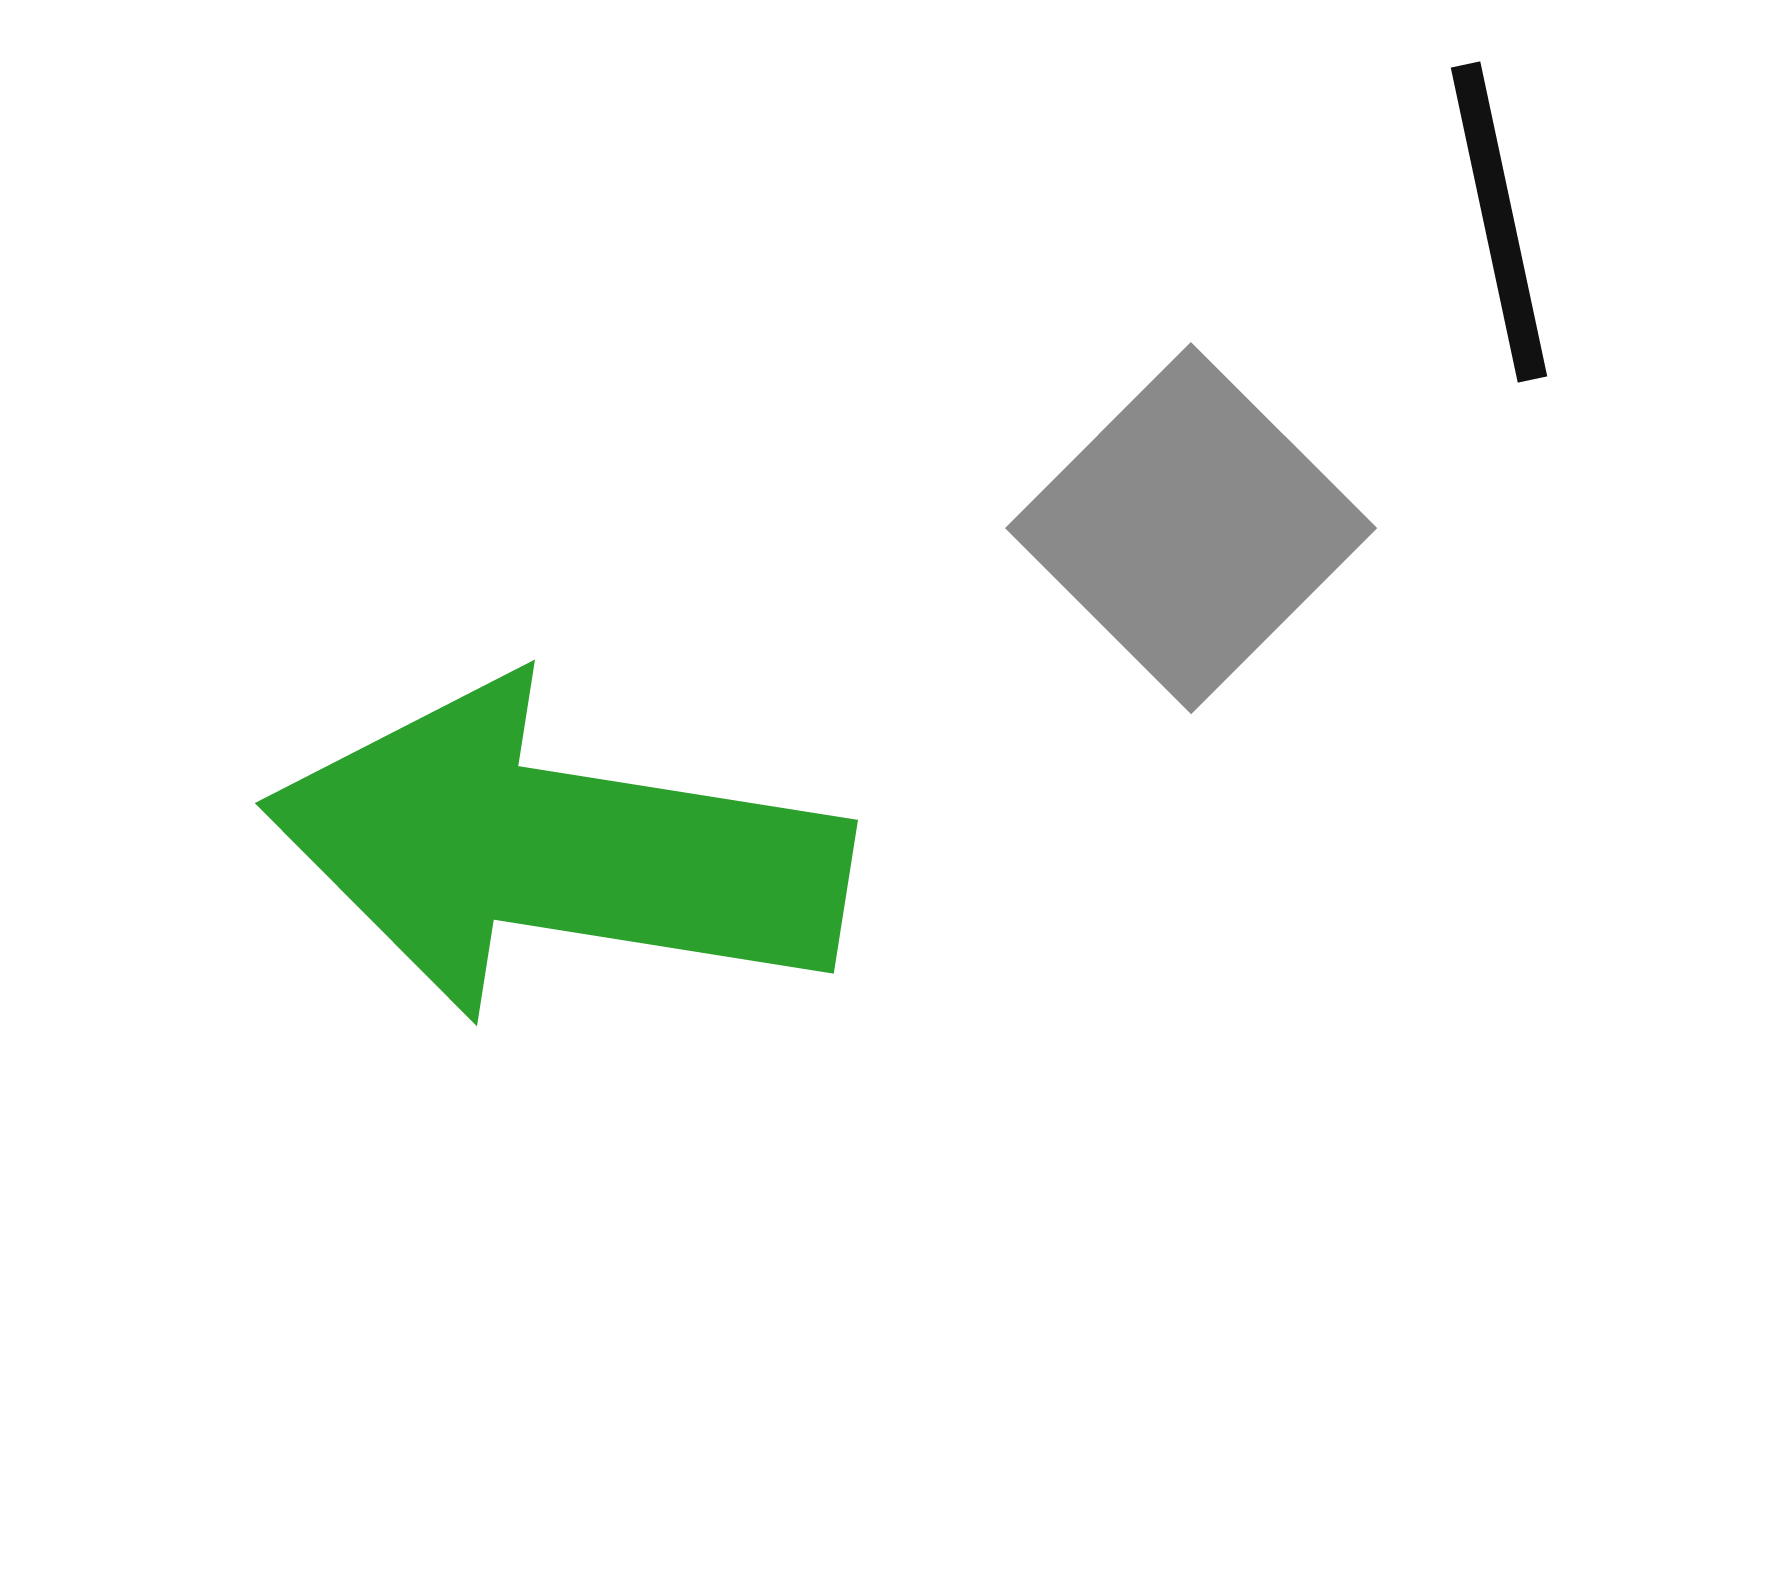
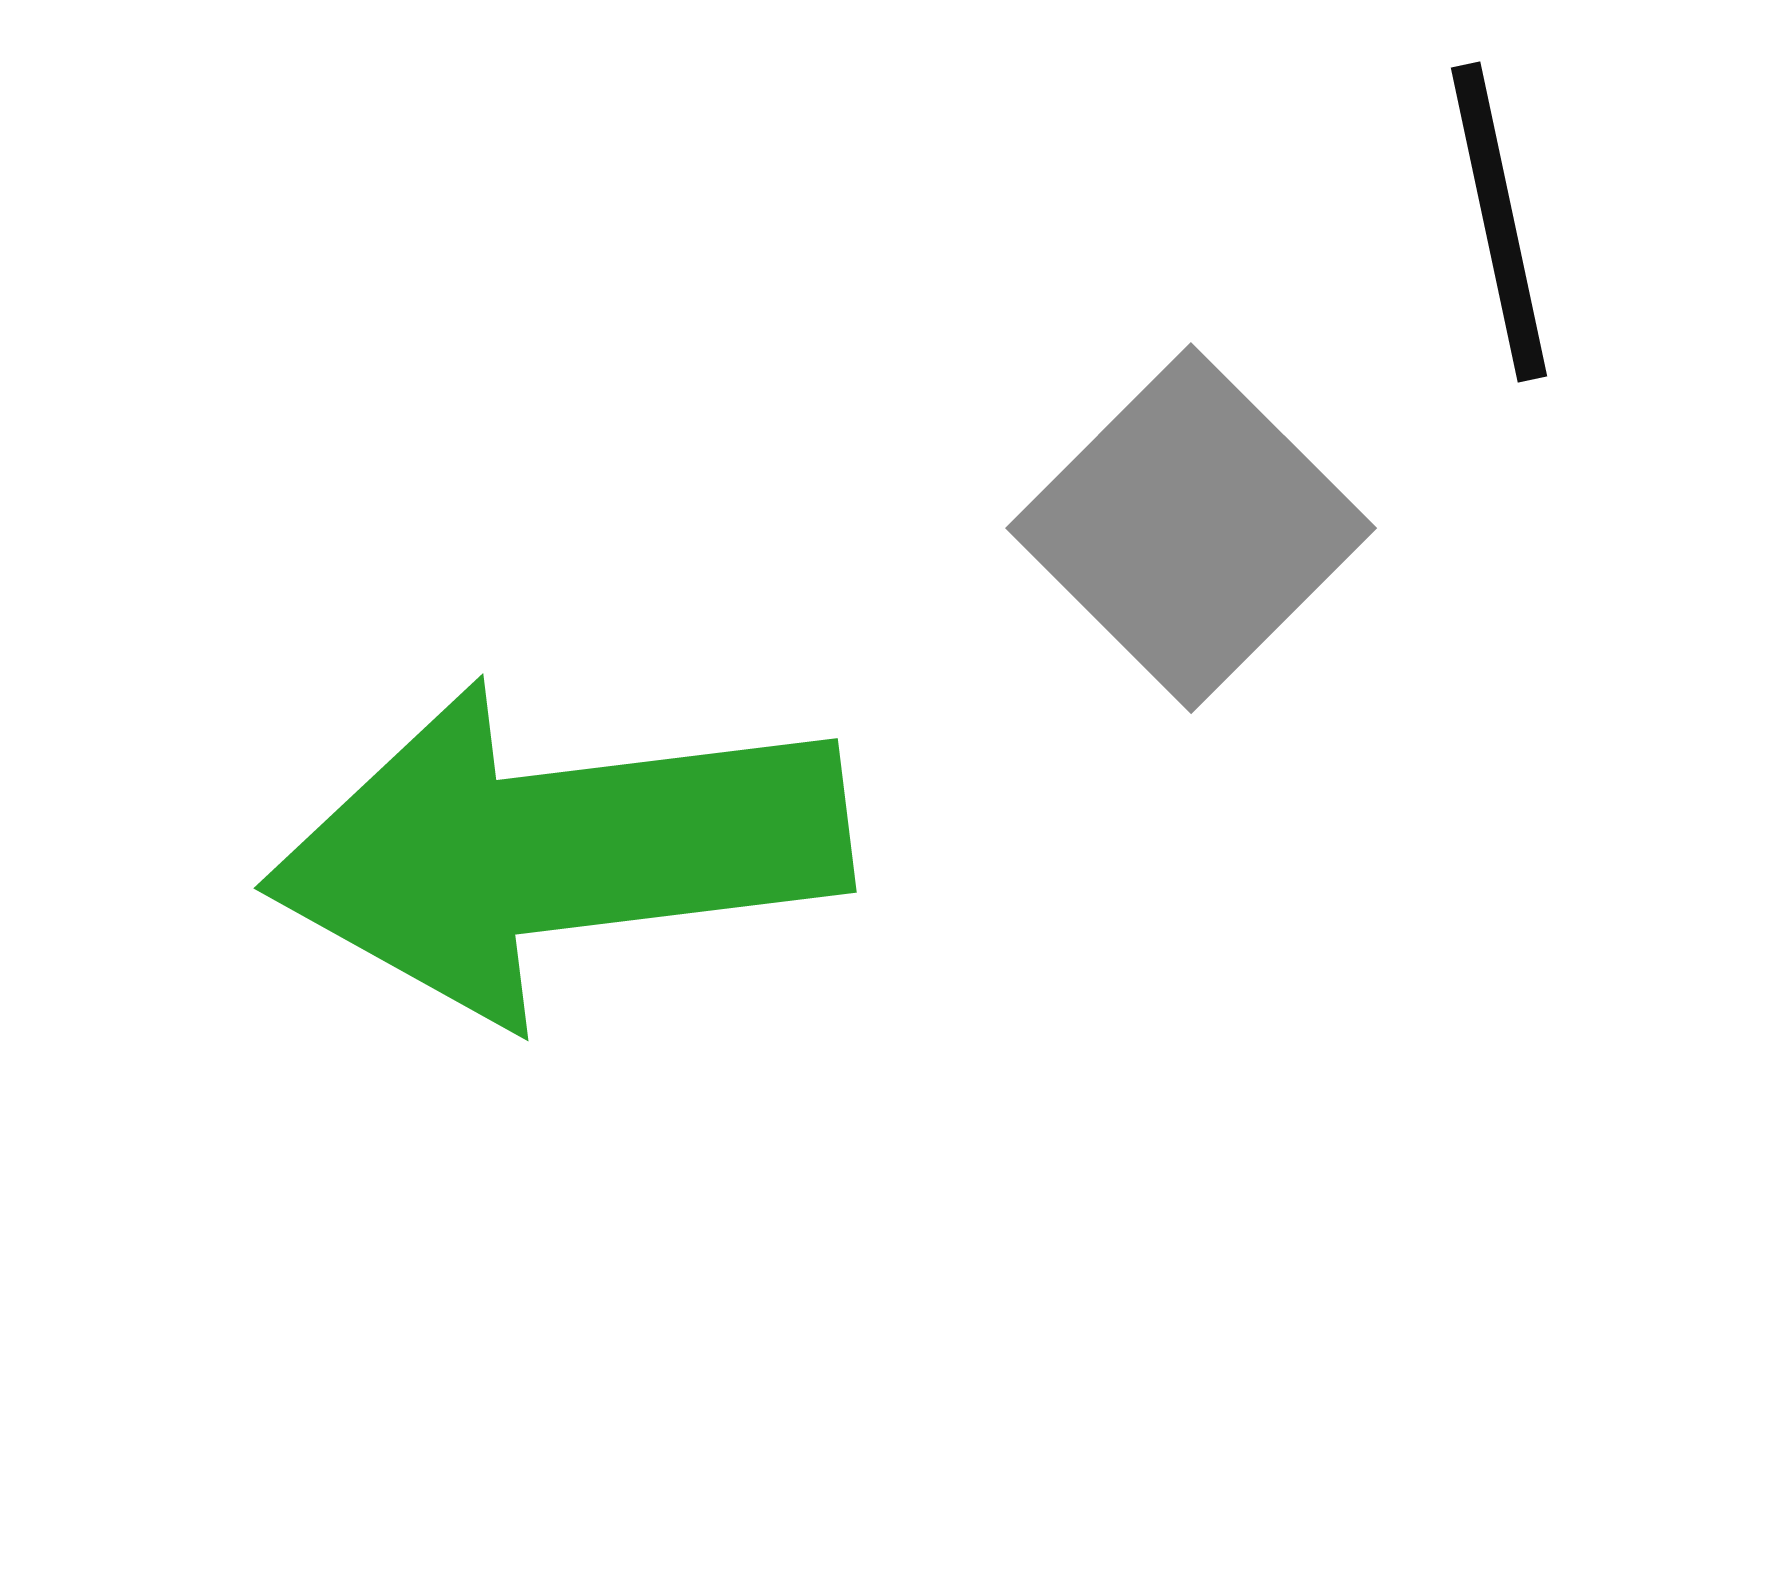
green arrow: rotated 16 degrees counterclockwise
